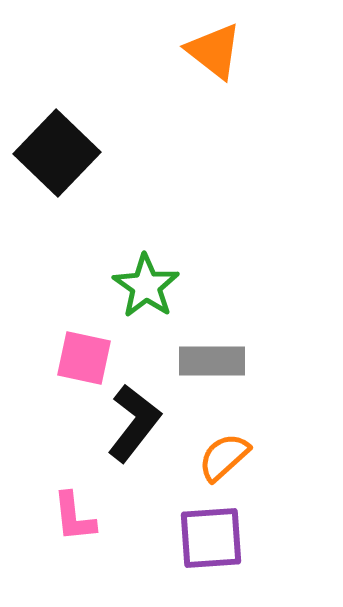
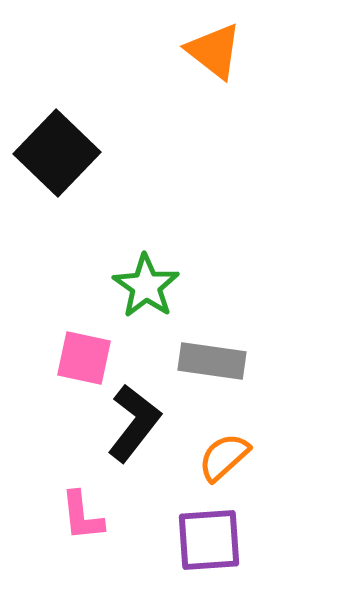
gray rectangle: rotated 8 degrees clockwise
pink L-shape: moved 8 px right, 1 px up
purple square: moved 2 px left, 2 px down
